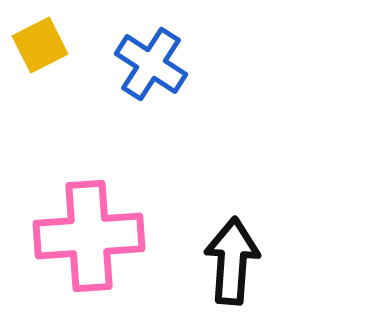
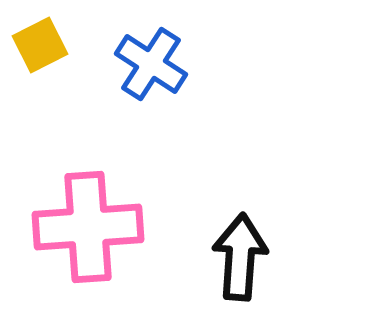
pink cross: moved 1 px left, 9 px up
black arrow: moved 8 px right, 4 px up
